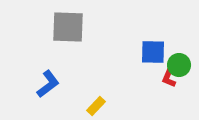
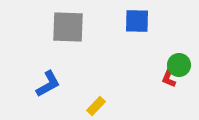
blue square: moved 16 px left, 31 px up
blue L-shape: rotated 8 degrees clockwise
